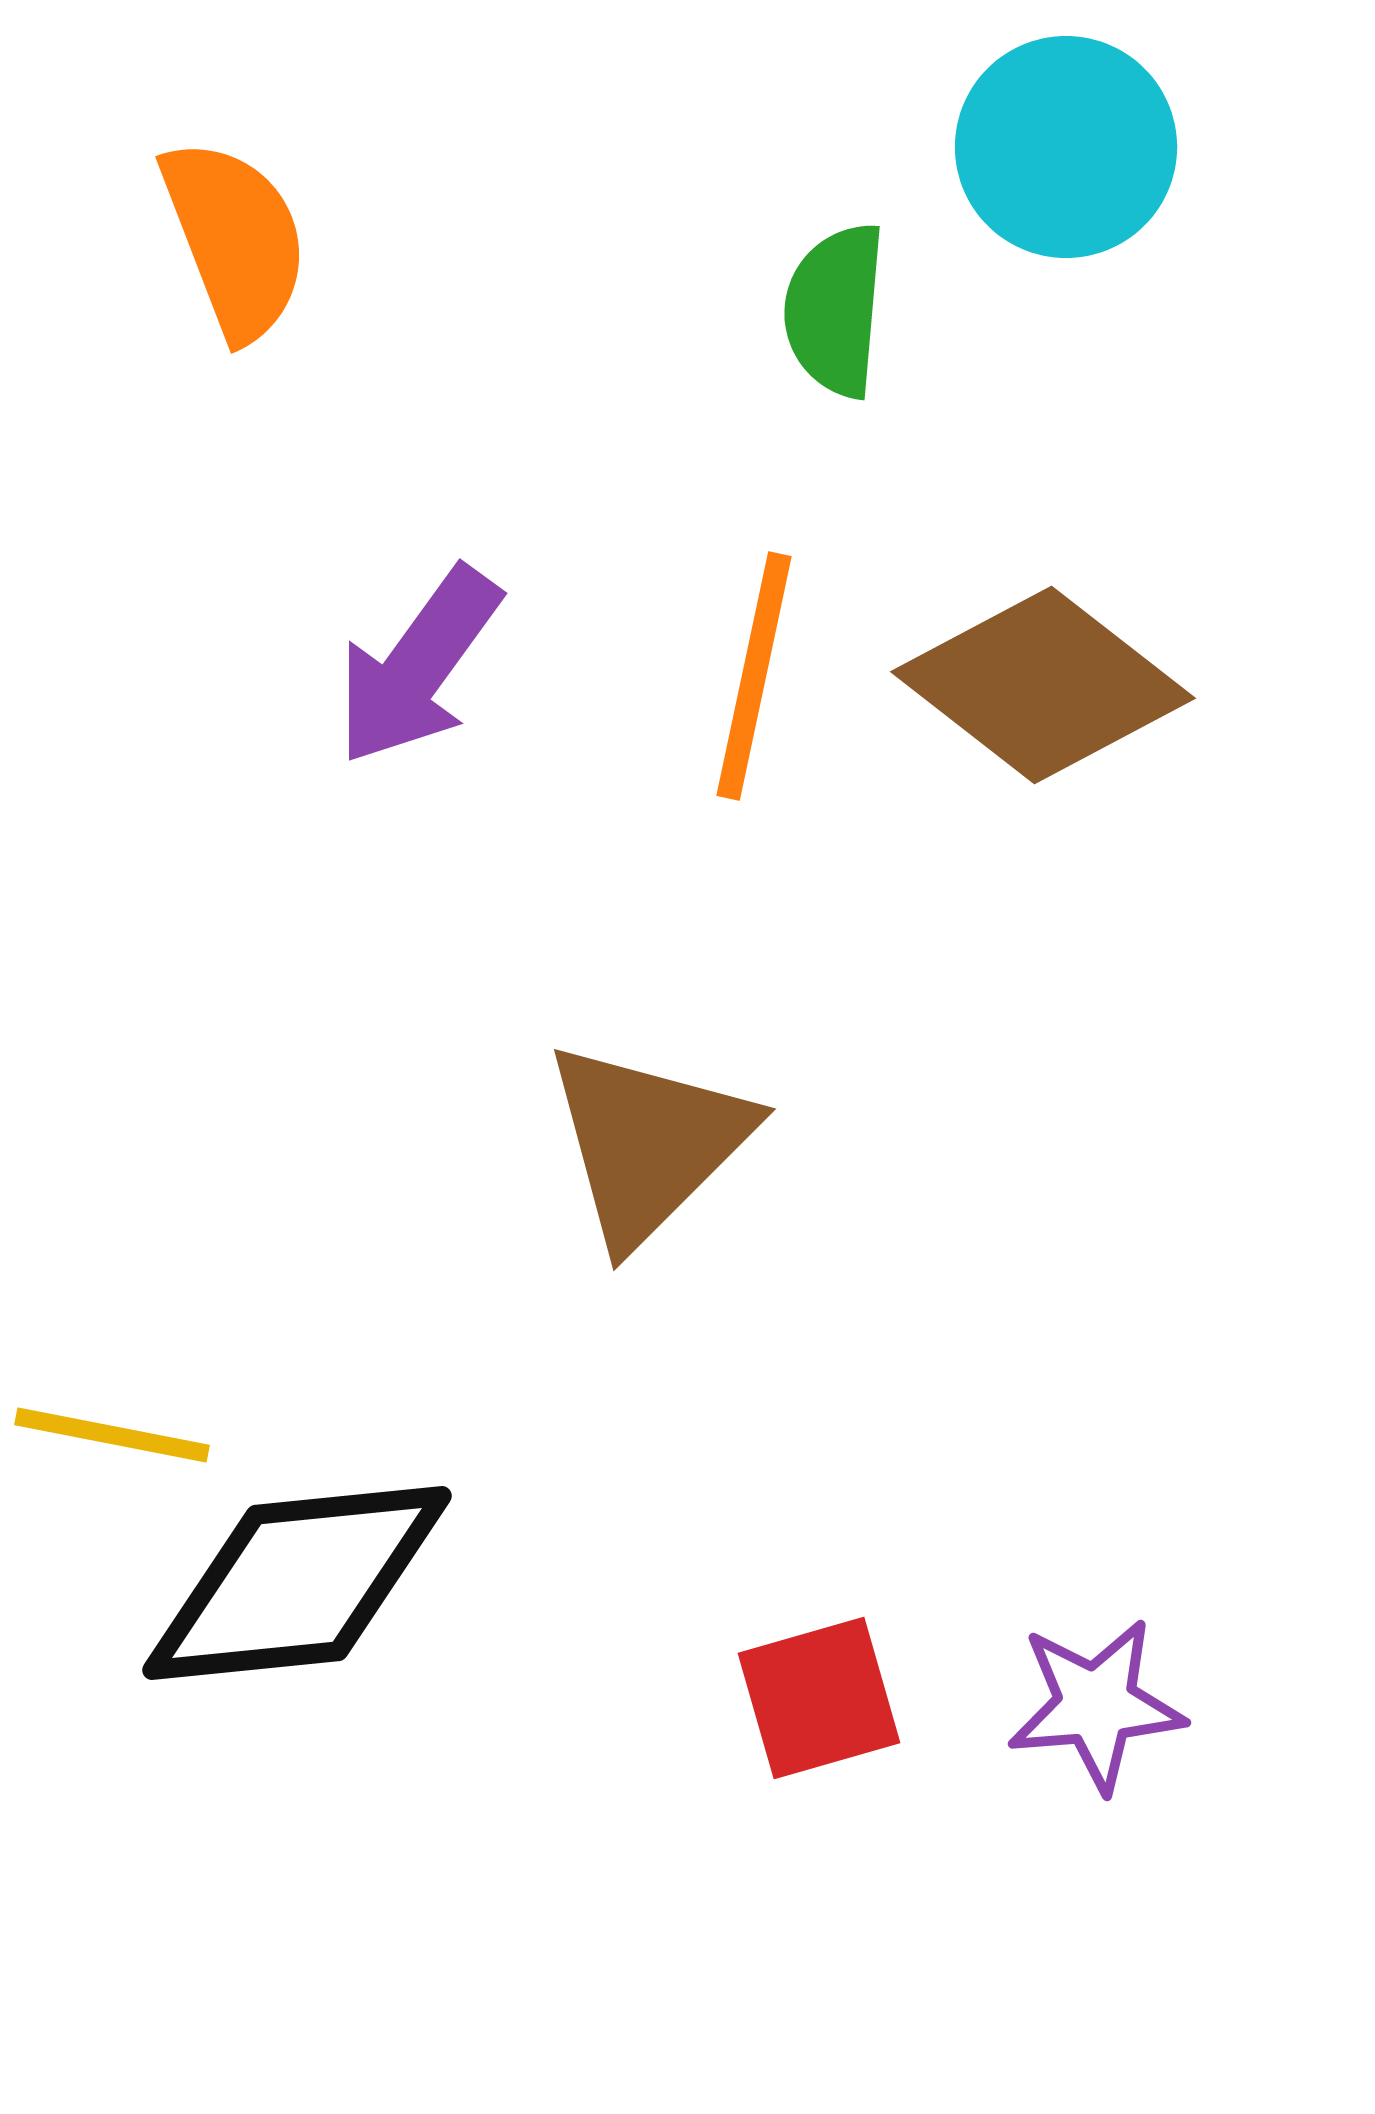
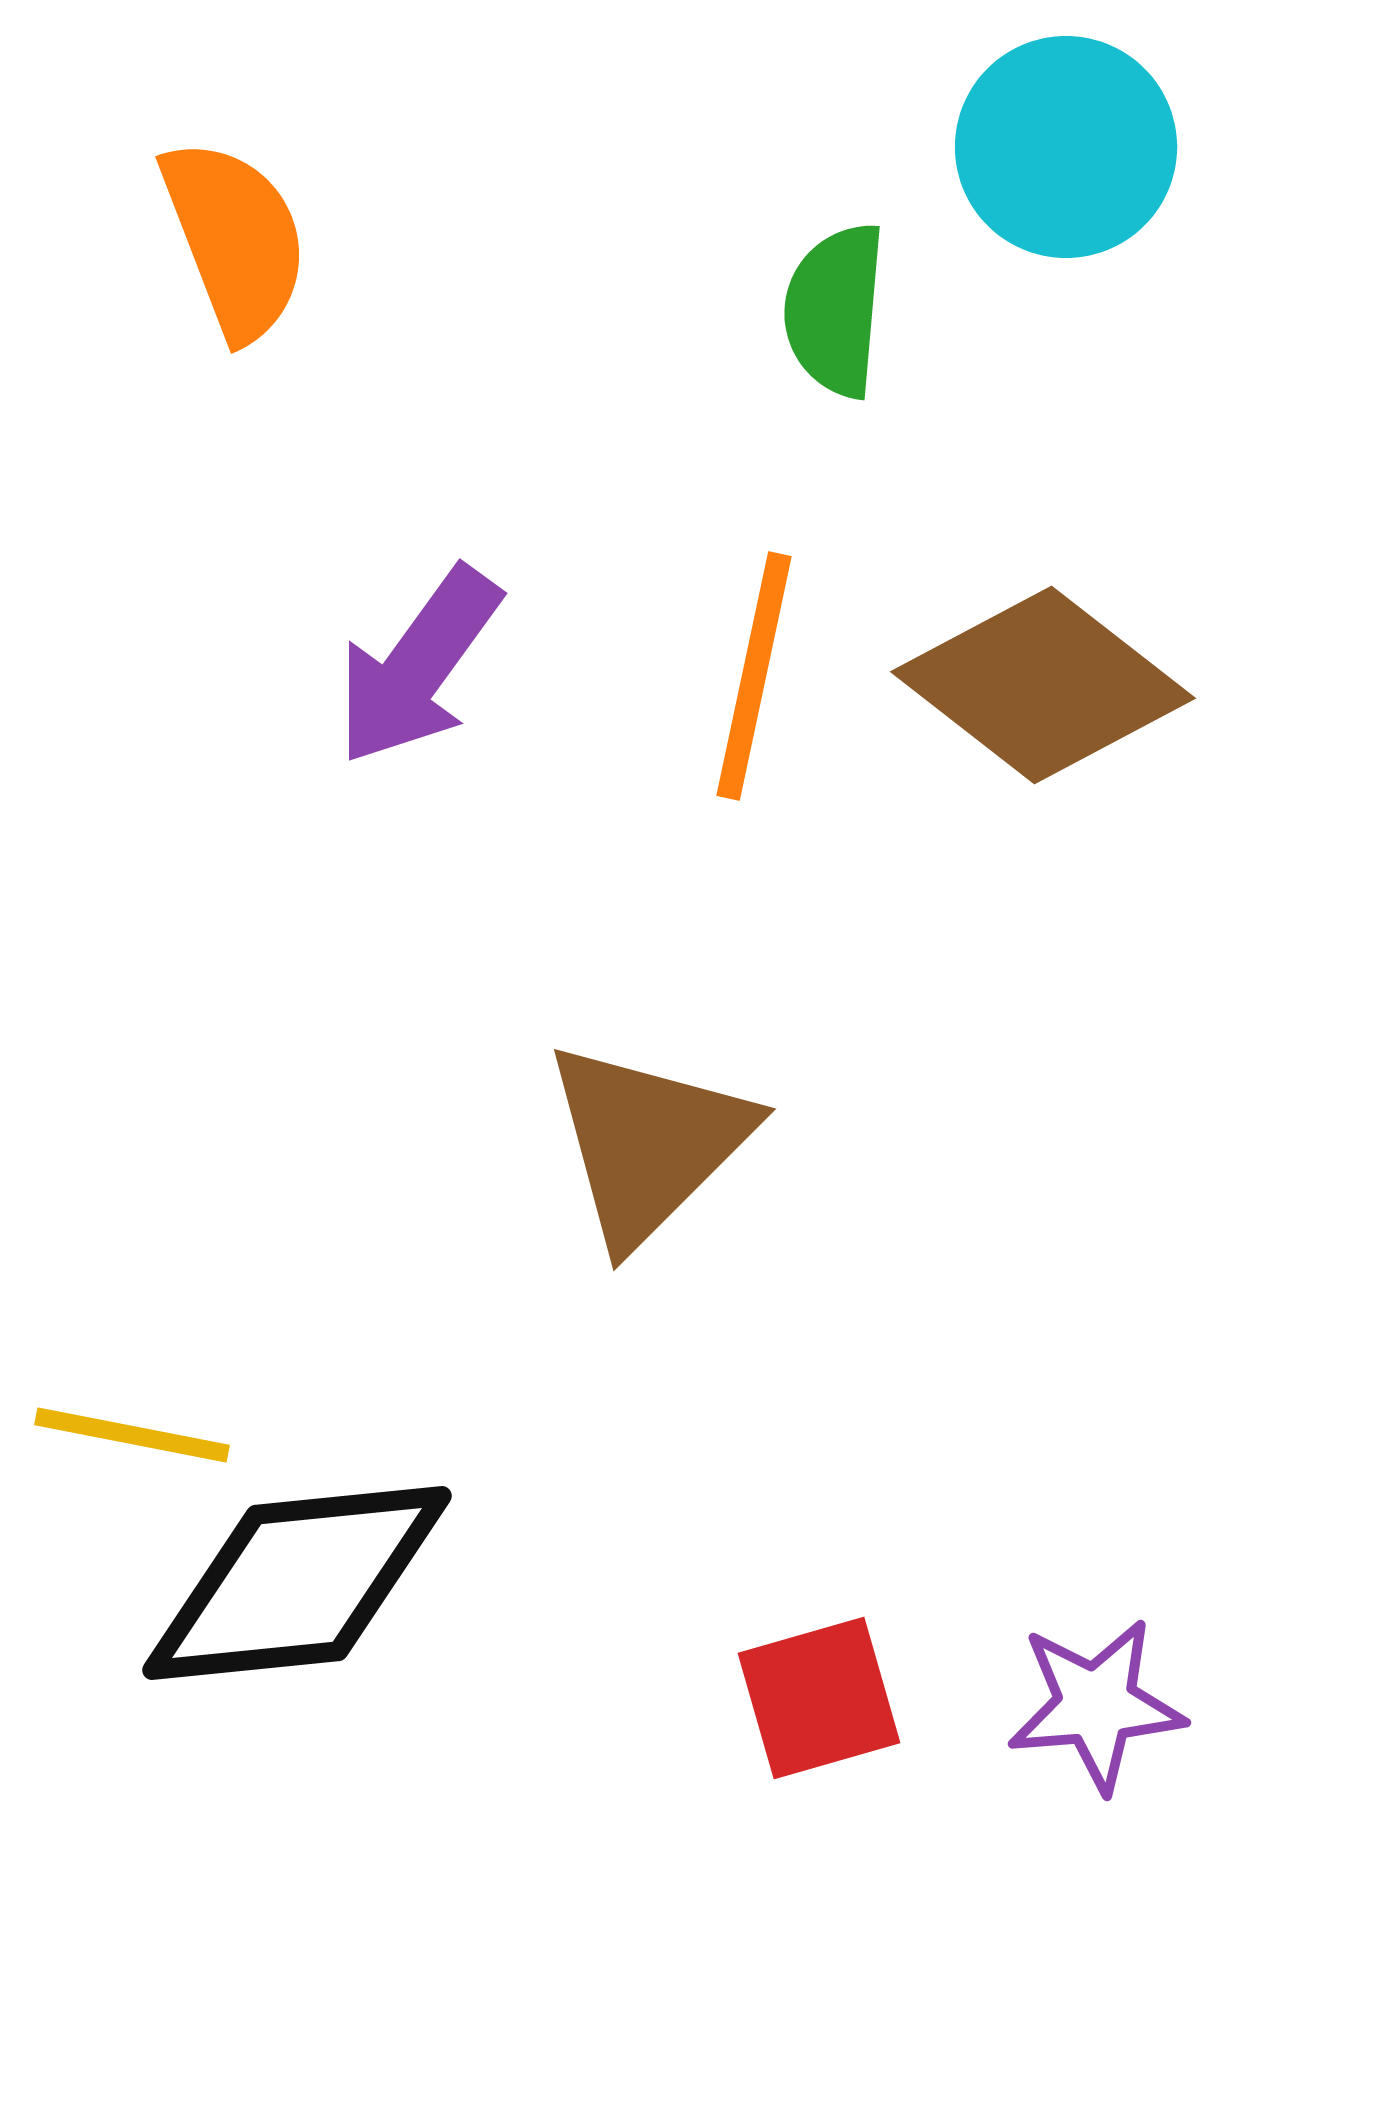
yellow line: moved 20 px right
